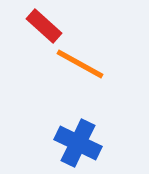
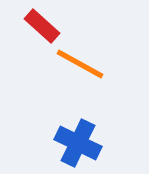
red rectangle: moved 2 px left
